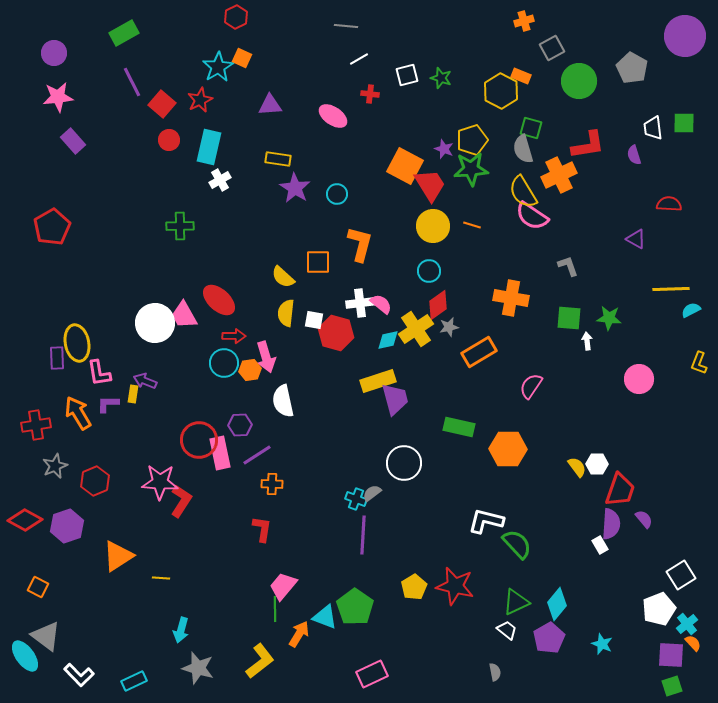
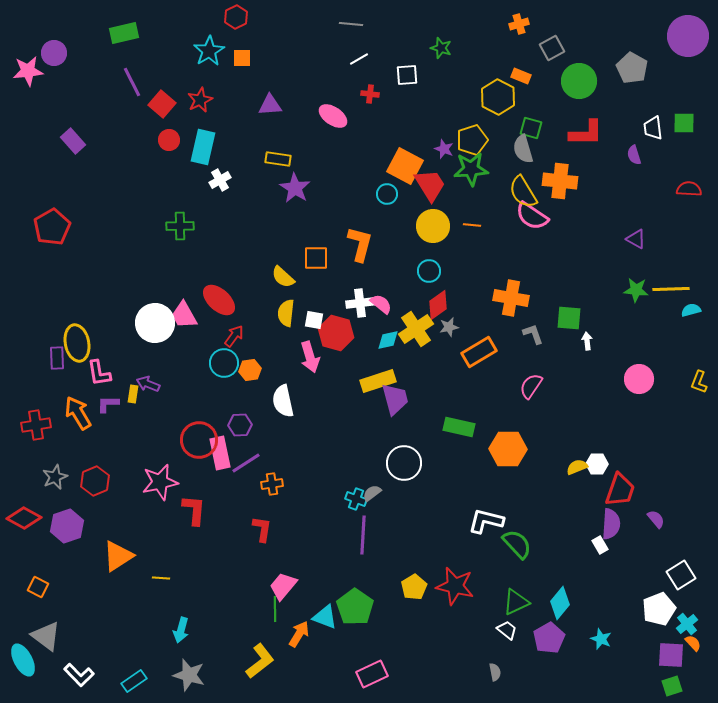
orange cross at (524, 21): moved 5 px left, 3 px down
gray line at (346, 26): moved 5 px right, 2 px up
green rectangle at (124, 33): rotated 16 degrees clockwise
purple circle at (685, 36): moved 3 px right
orange square at (242, 58): rotated 24 degrees counterclockwise
cyan star at (218, 67): moved 9 px left, 16 px up
white square at (407, 75): rotated 10 degrees clockwise
green star at (441, 78): moved 30 px up
yellow hexagon at (501, 91): moved 3 px left, 6 px down
pink star at (58, 97): moved 30 px left, 26 px up
red L-shape at (588, 145): moved 2 px left, 12 px up; rotated 9 degrees clockwise
cyan rectangle at (209, 147): moved 6 px left
orange cross at (559, 175): moved 1 px right, 6 px down; rotated 32 degrees clockwise
cyan circle at (337, 194): moved 50 px right
red semicircle at (669, 204): moved 20 px right, 15 px up
orange line at (472, 225): rotated 12 degrees counterclockwise
orange square at (318, 262): moved 2 px left, 4 px up
gray L-shape at (568, 266): moved 35 px left, 68 px down
cyan semicircle at (691, 310): rotated 12 degrees clockwise
green star at (609, 318): moved 27 px right, 28 px up
red arrow at (234, 336): rotated 55 degrees counterclockwise
pink arrow at (266, 357): moved 44 px right
yellow L-shape at (699, 363): moved 19 px down
purple arrow at (145, 381): moved 3 px right, 3 px down
purple line at (257, 455): moved 11 px left, 8 px down
gray star at (55, 466): moved 11 px down
yellow semicircle at (577, 467): rotated 75 degrees counterclockwise
pink star at (160, 482): rotated 15 degrees counterclockwise
orange cross at (272, 484): rotated 10 degrees counterclockwise
red L-shape at (181, 501): moved 13 px right, 9 px down; rotated 28 degrees counterclockwise
purple semicircle at (644, 519): moved 12 px right
red diamond at (25, 520): moved 1 px left, 2 px up
cyan diamond at (557, 604): moved 3 px right, 1 px up
cyan star at (602, 644): moved 1 px left, 5 px up
cyan ellipse at (25, 656): moved 2 px left, 4 px down; rotated 8 degrees clockwise
gray star at (198, 668): moved 9 px left, 7 px down
cyan rectangle at (134, 681): rotated 10 degrees counterclockwise
